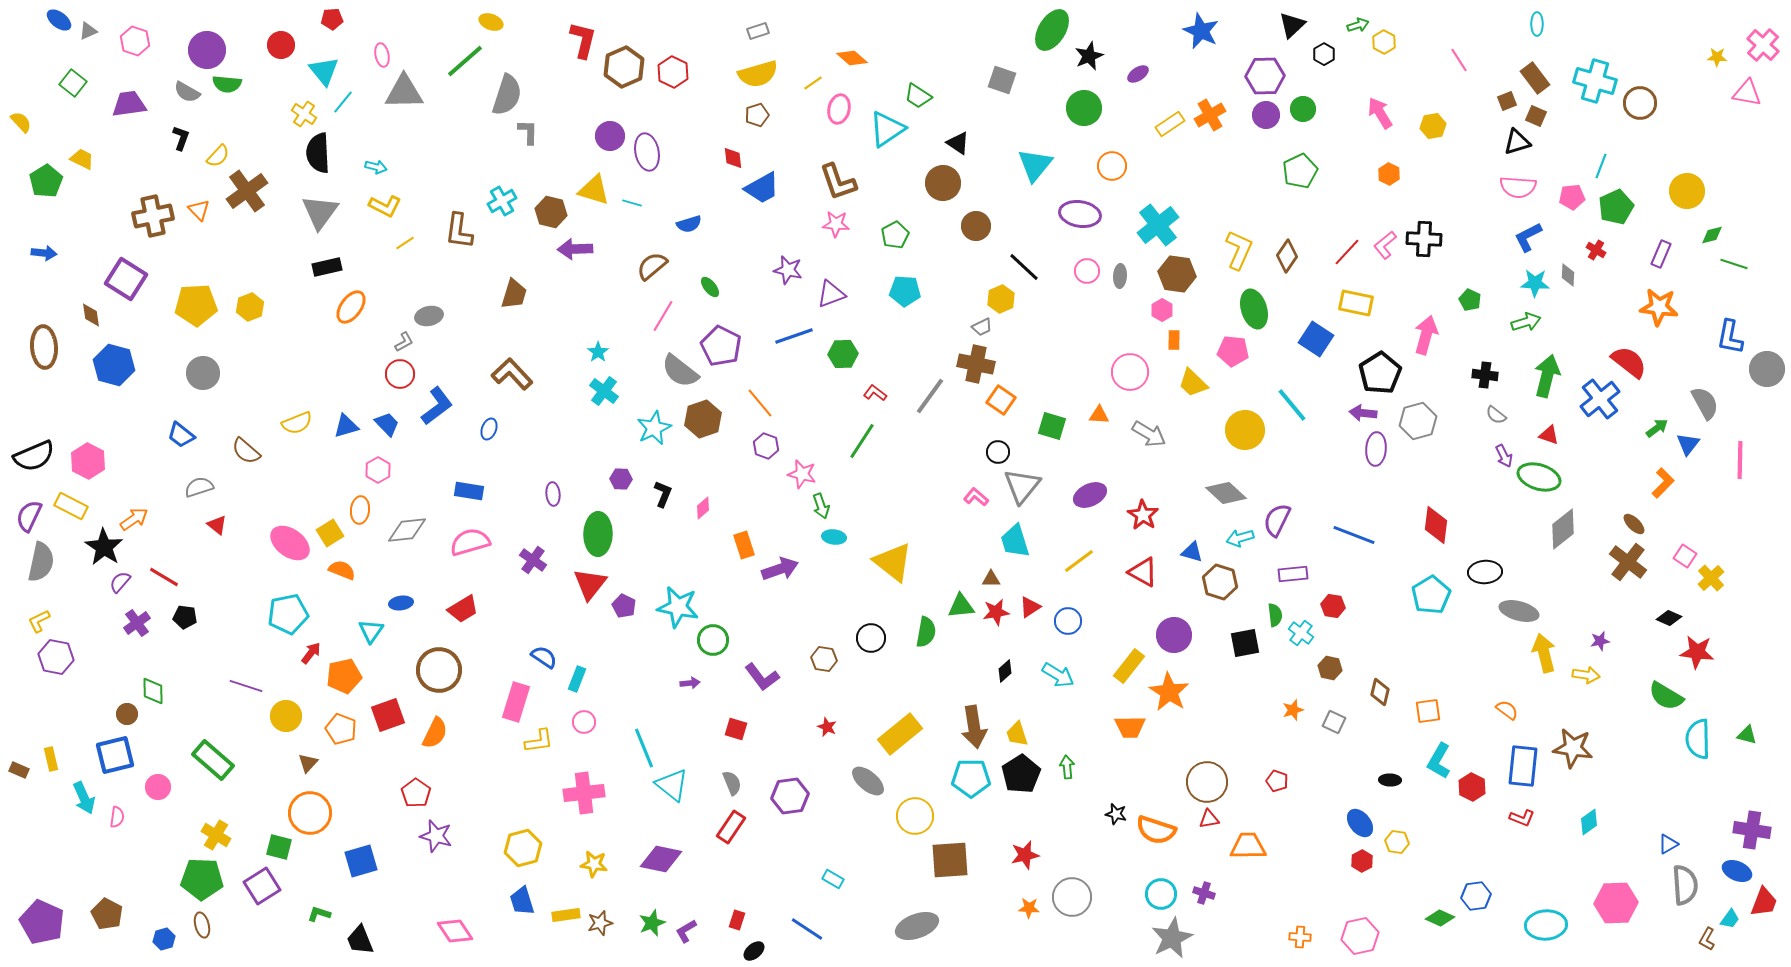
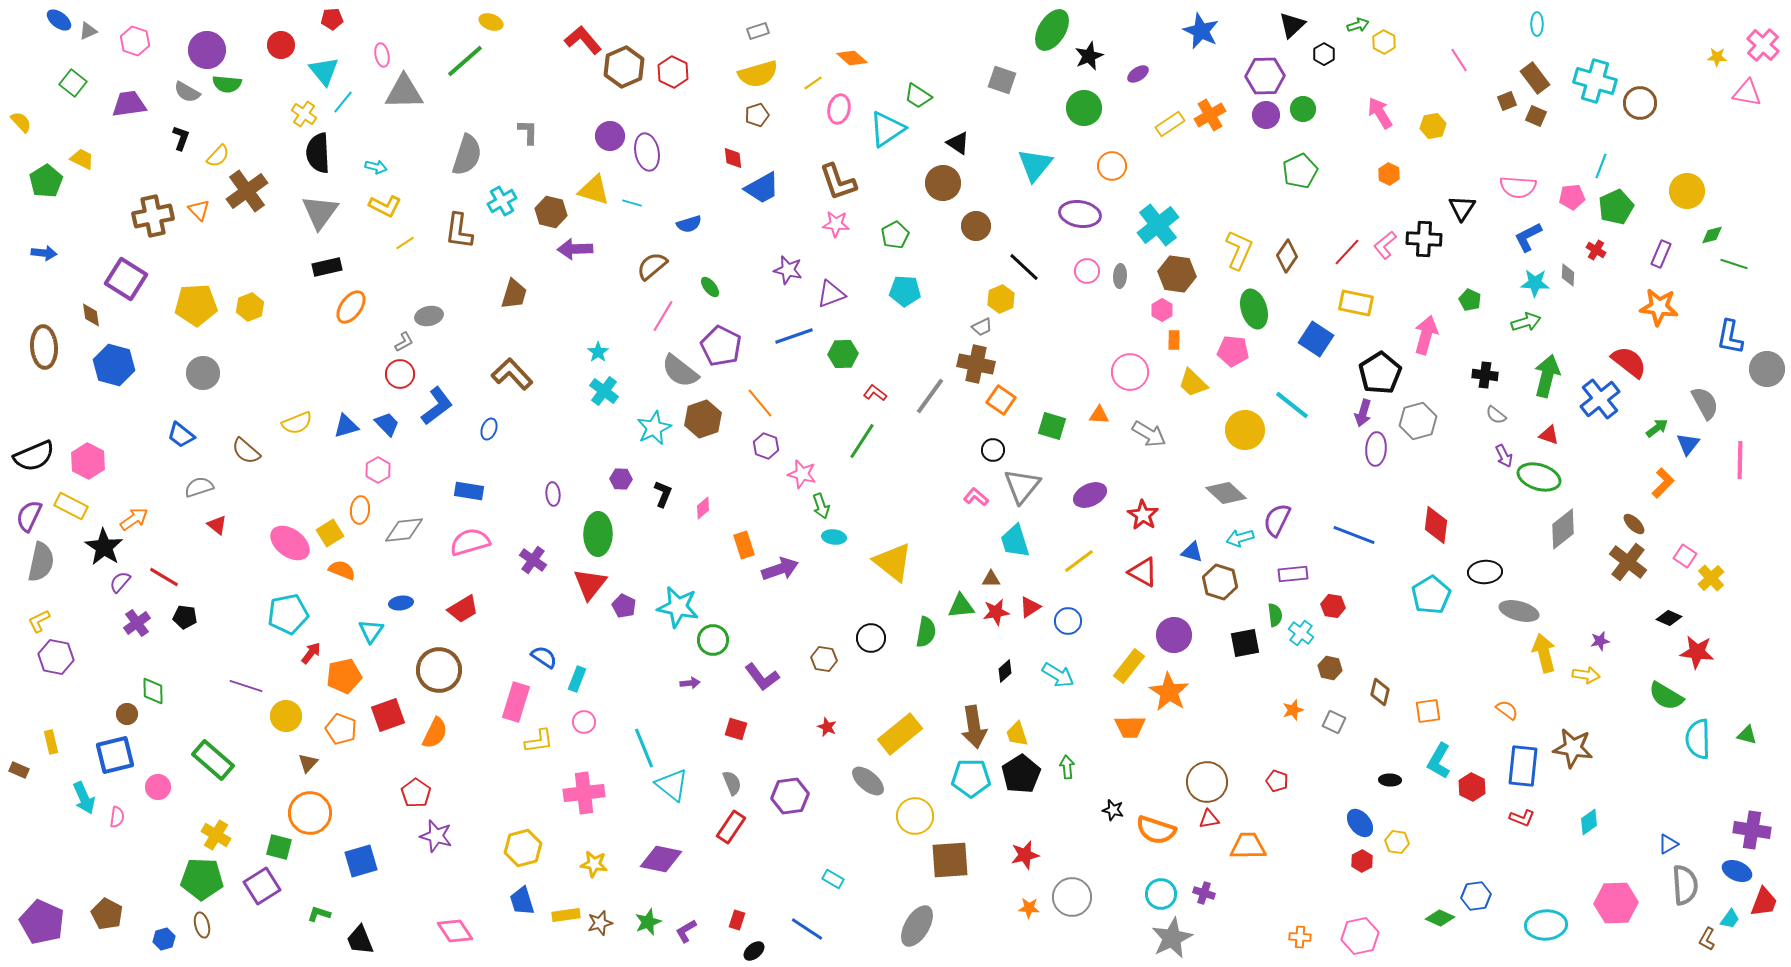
red L-shape at (583, 40): rotated 54 degrees counterclockwise
gray semicircle at (507, 95): moved 40 px left, 60 px down
black triangle at (1517, 142): moved 55 px left, 66 px down; rotated 40 degrees counterclockwise
cyan line at (1292, 405): rotated 12 degrees counterclockwise
purple arrow at (1363, 413): rotated 80 degrees counterclockwise
black circle at (998, 452): moved 5 px left, 2 px up
gray diamond at (407, 530): moved 3 px left
yellow rectangle at (51, 759): moved 17 px up
black star at (1116, 814): moved 3 px left, 4 px up
green star at (652, 923): moved 4 px left, 1 px up
gray ellipse at (917, 926): rotated 39 degrees counterclockwise
